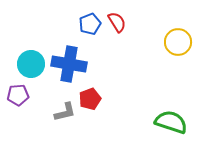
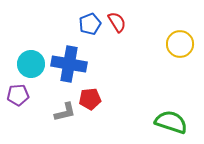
yellow circle: moved 2 px right, 2 px down
red pentagon: rotated 15 degrees clockwise
